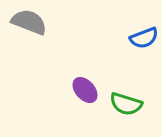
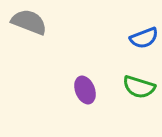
purple ellipse: rotated 20 degrees clockwise
green semicircle: moved 13 px right, 17 px up
